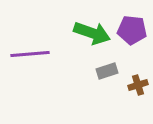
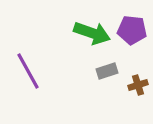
purple line: moved 2 px left, 17 px down; rotated 66 degrees clockwise
